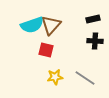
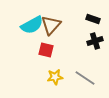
black rectangle: rotated 32 degrees clockwise
cyan semicircle: rotated 10 degrees counterclockwise
black cross: rotated 21 degrees counterclockwise
